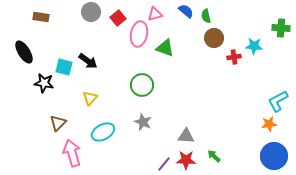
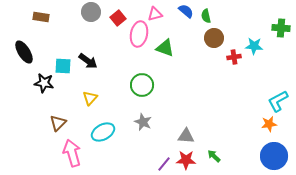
cyan square: moved 1 px left, 1 px up; rotated 12 degrees counterclockwise
